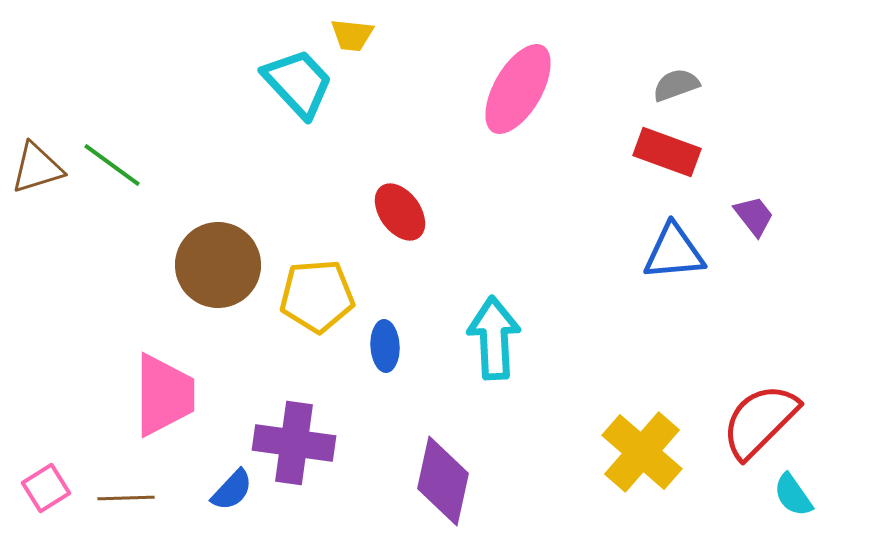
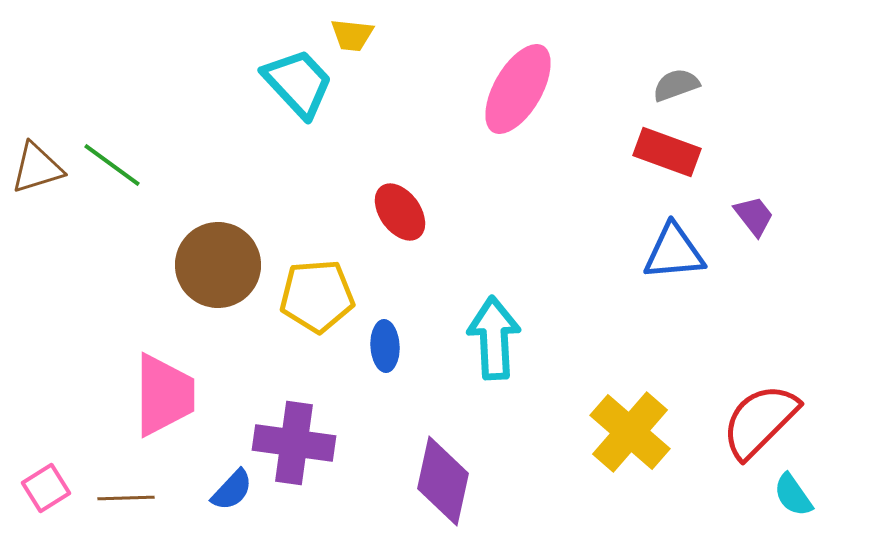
yellow cross: moved 12 px left, 20 px up
